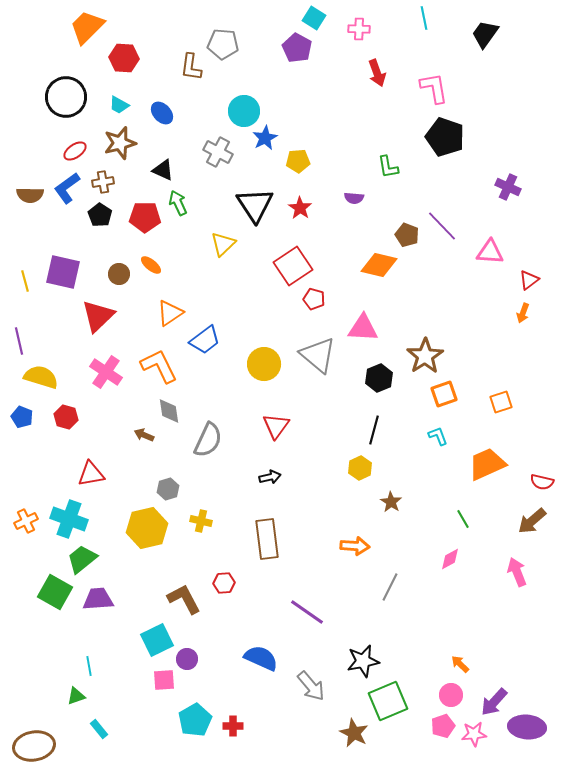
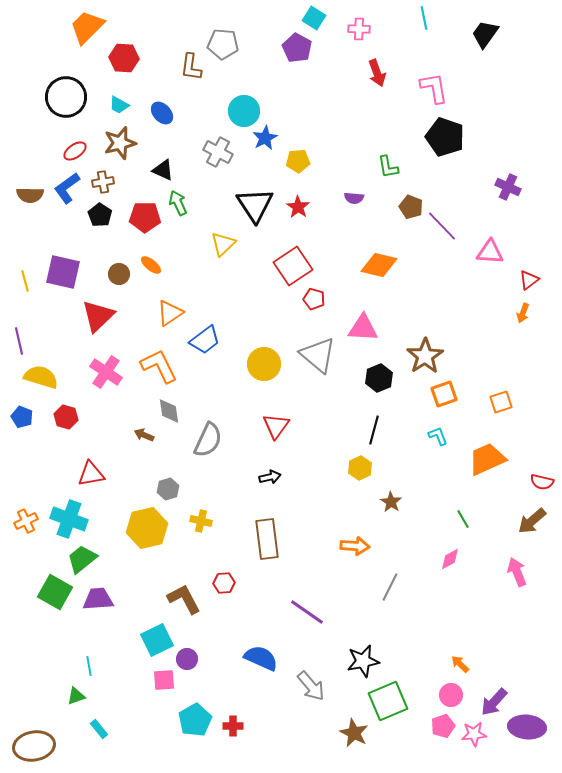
red star at (300, 208): moved 2 px left, 1 px up
brown pentagon at (407, 235): moved 4 px right, 28 px up
orange trapezoid at (487, 464): moved 5 px up
